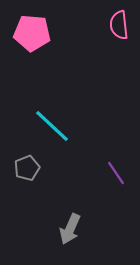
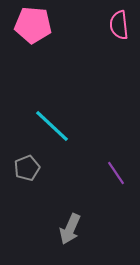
pink pentagon: moved 1 px right, 8 px up
